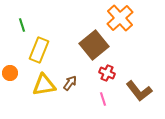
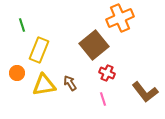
orange cross: rotated 20 degrees clockwise
orange circle: moved 7 px right
brown arrow: rotated 70 degrees counterclockwise
brown L-shape: moved 6 px right, 1 px down
